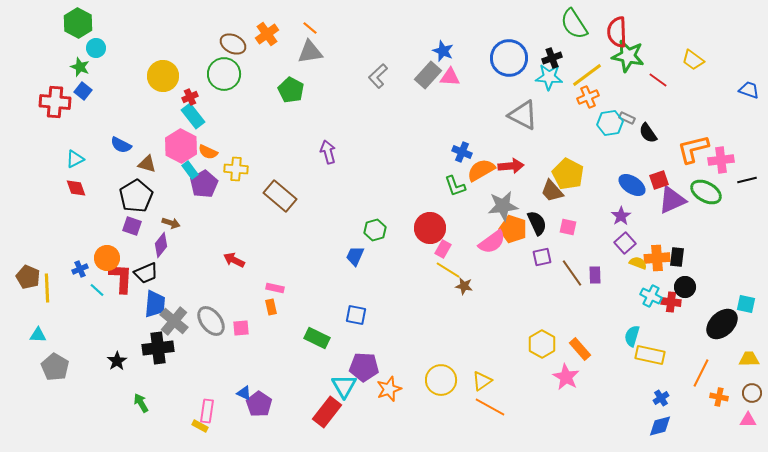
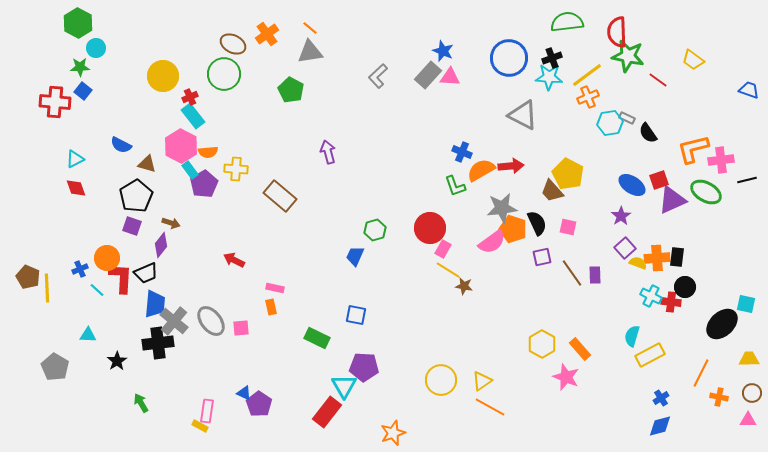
green semicircle at (574, 24): moved 7 px left, 2 px up; rotated 116 degrees clockwise
green star at (80, 67): rotated 24 degrees counterclockwise
orange semicircle at (208, 152): rotated 30 degrees counterclockwise
gray star at (503, 206): moved 1 px left, 2 px down
purple square at (625, 243): moved 5 px down
cyan triangle at (38, 335): moved 50 px right
black cross at (158, 348): moved 5 px up
yellow rectangle at (650, 355): rotated 40 degrees counterclockwise
pink star at (566, 377): rotated 8 degrees counterclockwise
orange star at (389, 389): moved 4 px right, 44 px down
